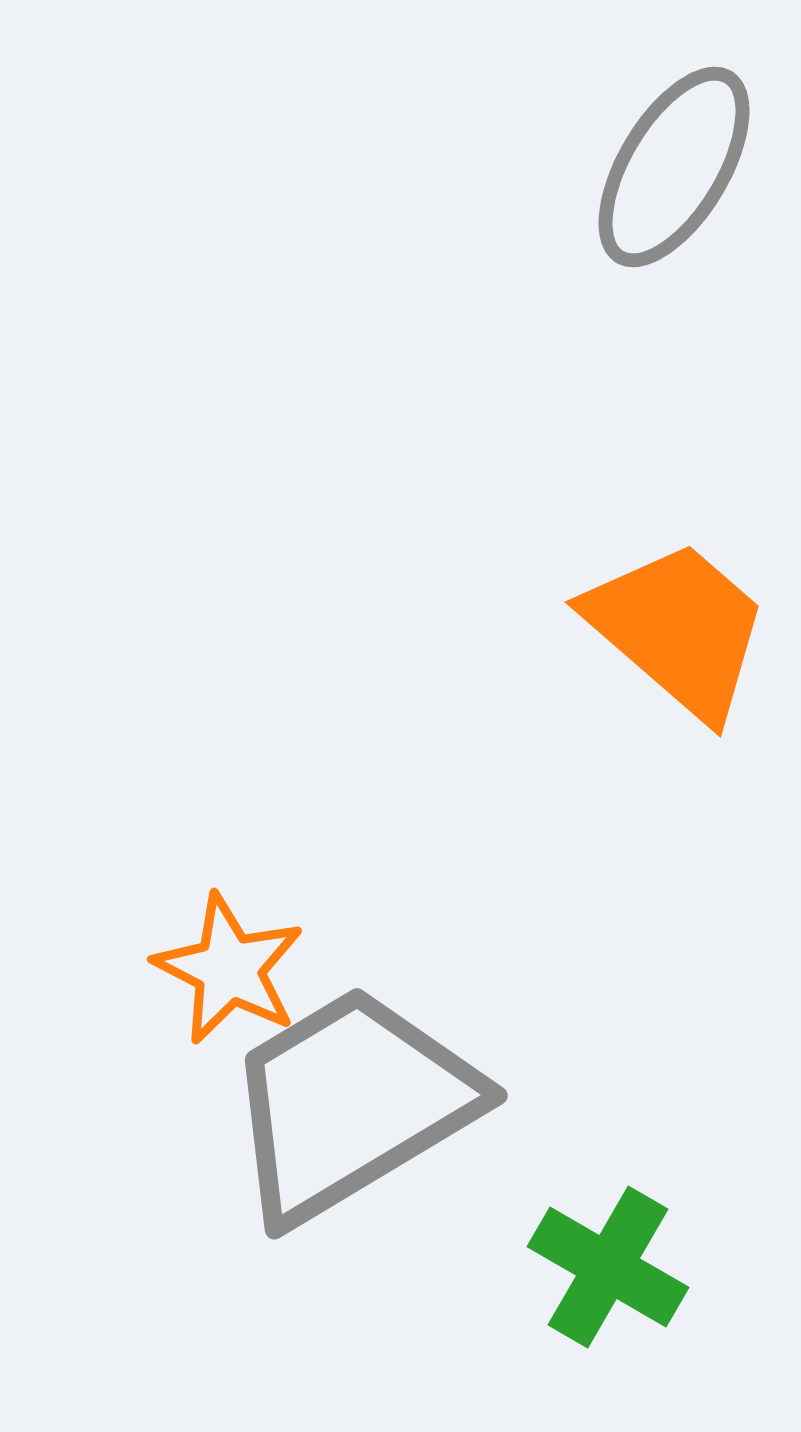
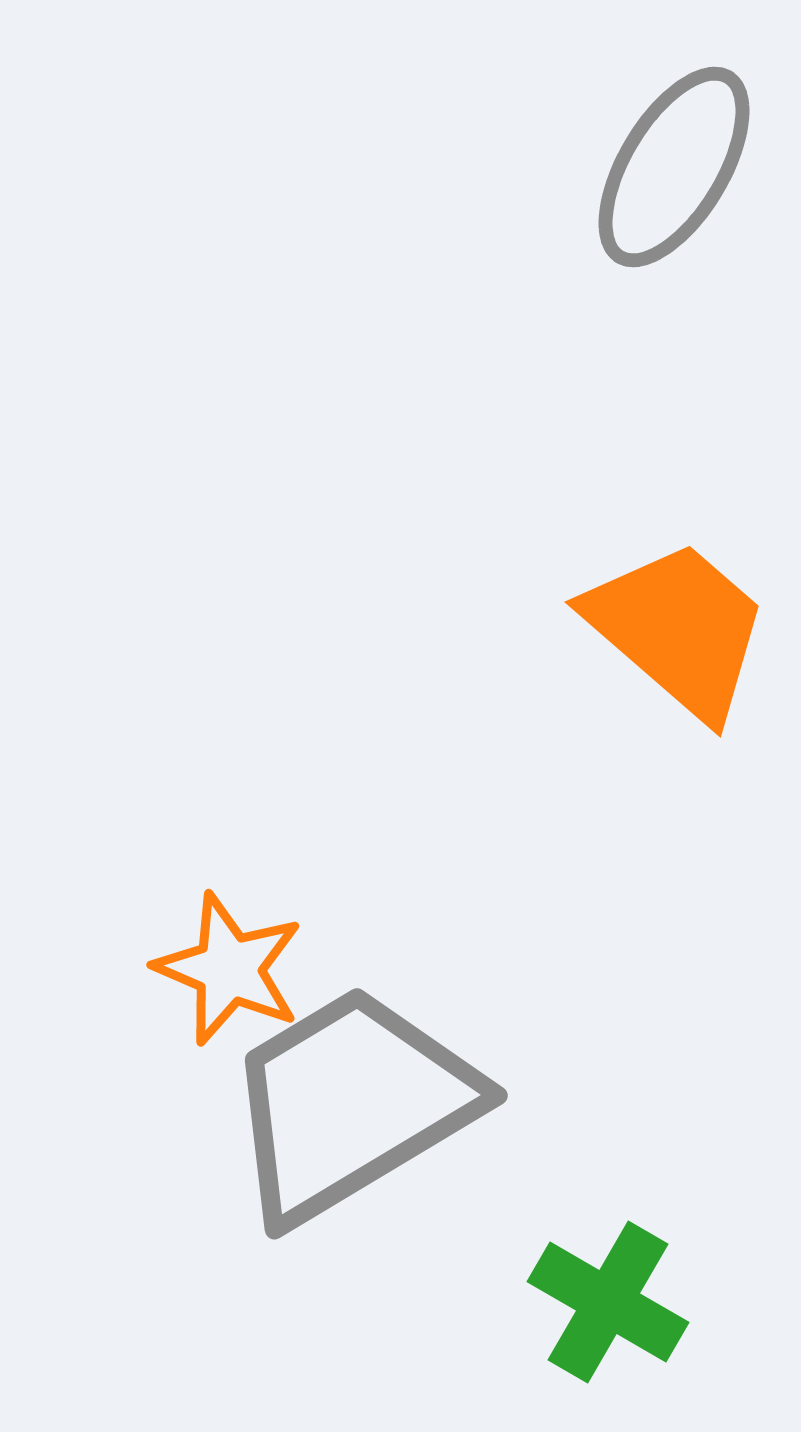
orange star: rotated 4 degrees counterclockwise
green cross: moved 35 px down
